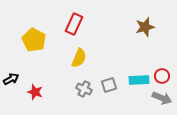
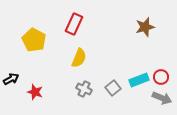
red circle: moved 1 px left, 1 px down
cyan rectangle: rotated 18 degrees counterclockwise
gray square: moved 4 px right, 3 px down; rotated 21 degrees counterclockwise
